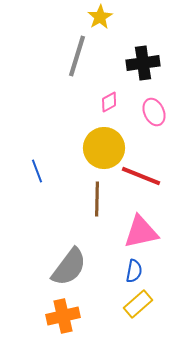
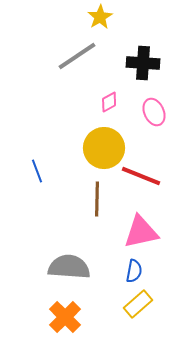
gray line: rotated 39 degrees clockwise
black cross: rotated 12 degrees clockwise
gray semicircle: rotated 123 degrees counterclockwise
orange cross: moved 2 px right, 1 px down; rotated 32 degrees counterclockwise
